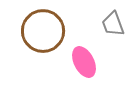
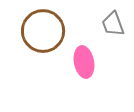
pink ellipse: rotated 16 degrees clockwise
